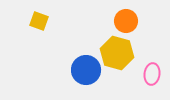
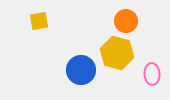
yellow square: rotated 30 degrees counterclockwise
blue circle: moved 5 px left
pink ellipse: rotated 10 degrees counterclockwise
